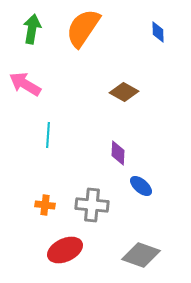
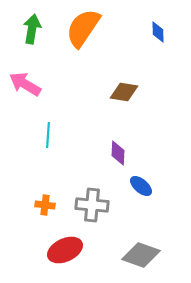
brown diamond: rotated 20 degrees counterclockwise
